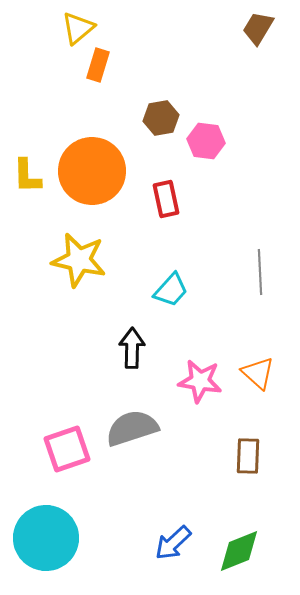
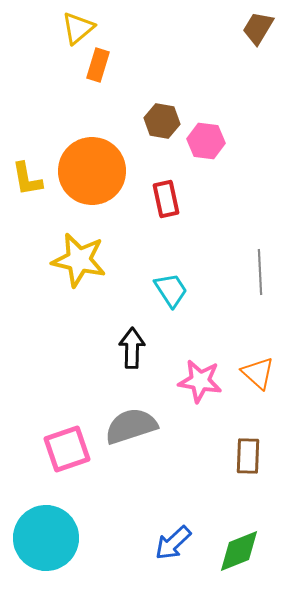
brown hexagon: moved 1 px right, 3 px down; rotated 20 degrees clockwise
yellow L-shape: moved 3 px down; rotated 9 degrees counterclockwise
cyan trapezoid: rotated 75 degrees counterclockwise
gray semicircle: moved 1 px left, 2 px up
